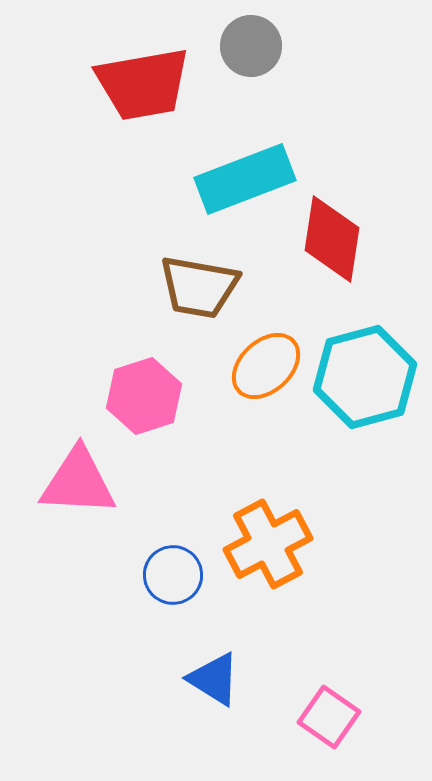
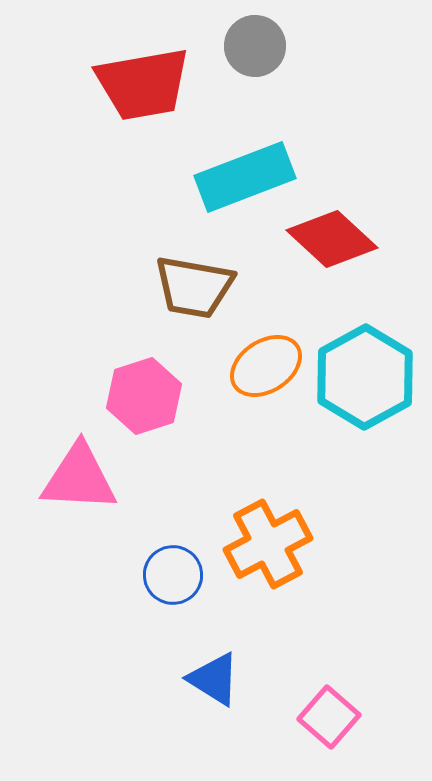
gray circle: moved 4 px right
cyan rectangle: moved 2 px up
red diamond: rotated 56 degrees counterclockwise
brown trapezoid: moved 5 px left
orange ellipse: rotated 10 degrees clockwise
cyan hexagon: rotated 14 degrees counterclockwise
pink triangle: moved 1 px right, 4 px up
pink square: rotated 6 degrees clockwise
